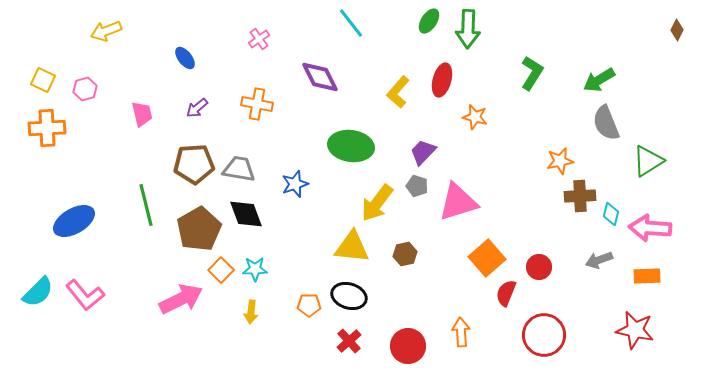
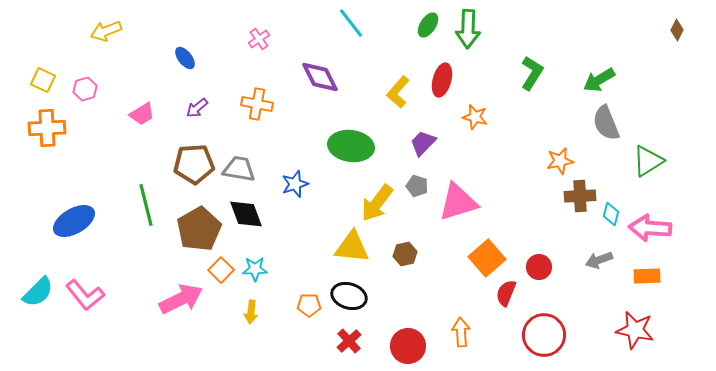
green ellipse at (429, 21): moved 1 px left, 4 px down
pink trapezoid at (142, 114): rotated 72 degrees clockwise
purple trapezoid at (423, 152): moved 9 px up
